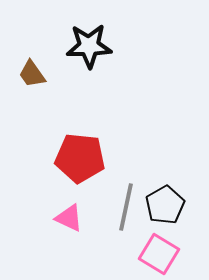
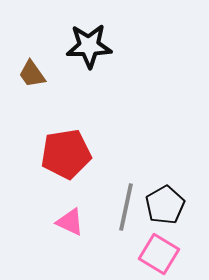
red pentagon: moved 14 px left, 4 px up; rotated 15 degrees counterclockwise
pink triangle: moved 1 px right, 4 px down
